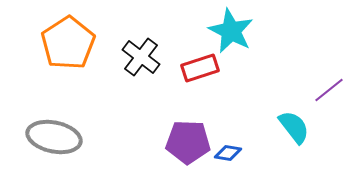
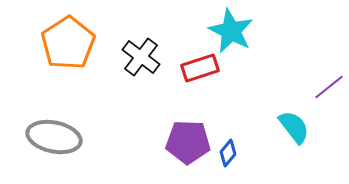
purple line: moved 3 px up
blue diamond: rotated 60 degrees counterclockwise
